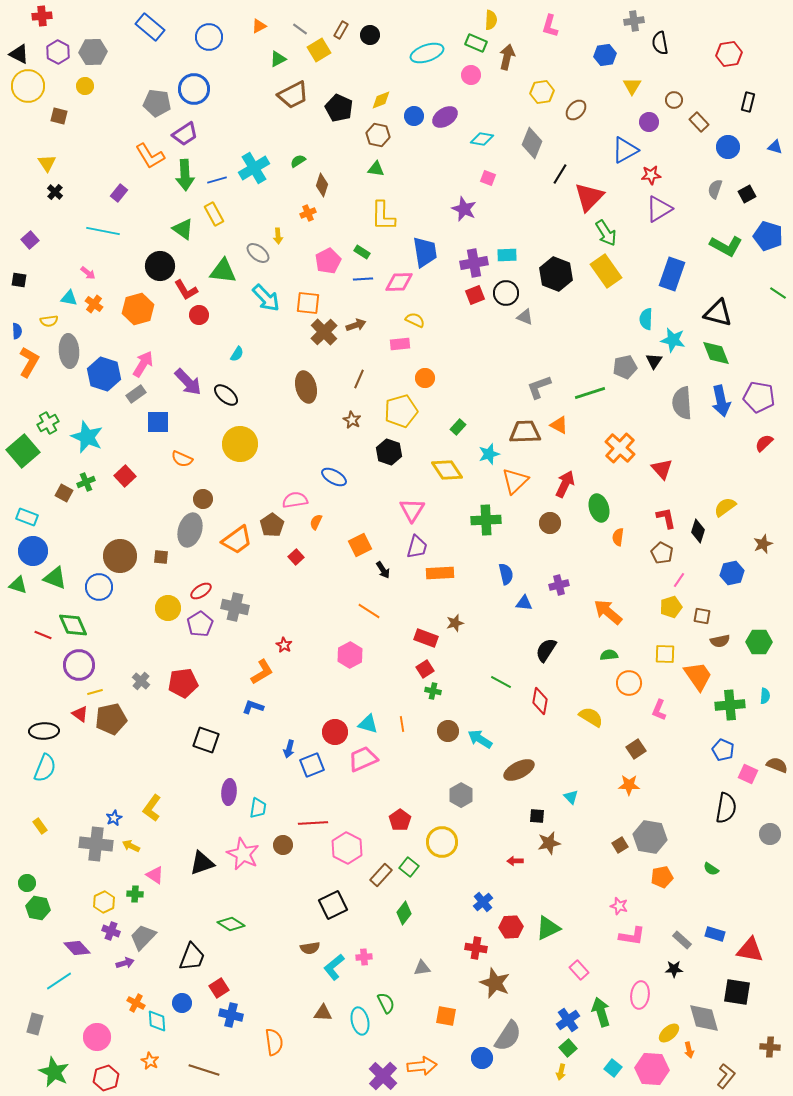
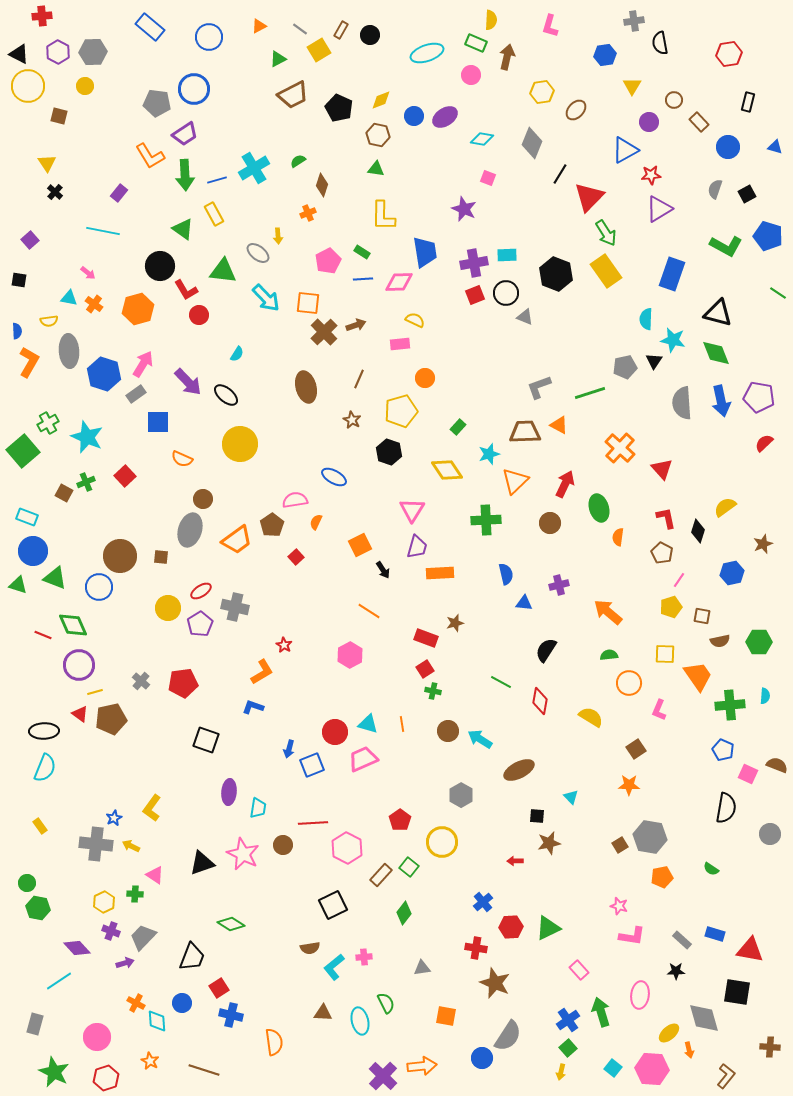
black star at (674, 969): moved 2 px right, 2 px down
